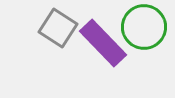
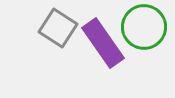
purple rectangle: rotated 9 degrees clockwise
